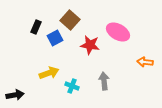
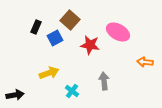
cyan cross: moved 5 px down; rotated 16 degrees clockwise
